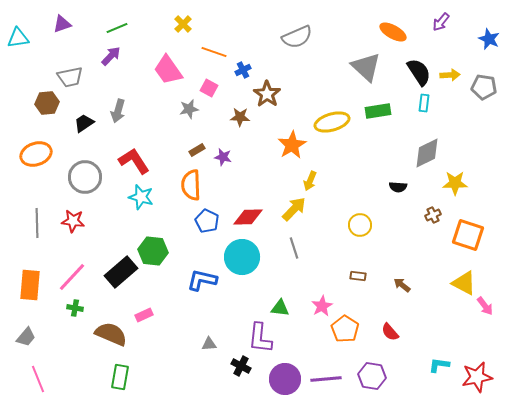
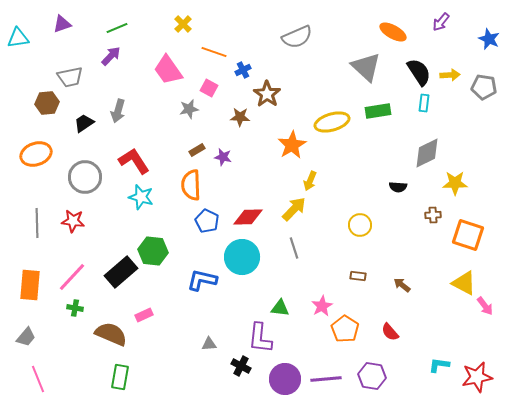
brown cross at (433, 215): rotated 21 degrees clockwise
